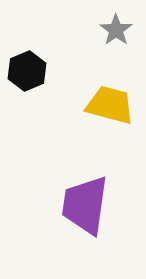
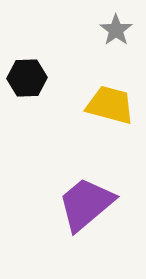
black hexagon: moved 7 px down; rotated 21 degrees clockwise
purple trapezoid: moved 1 px right, 1 px up; rotated 42 degrees clockwise
